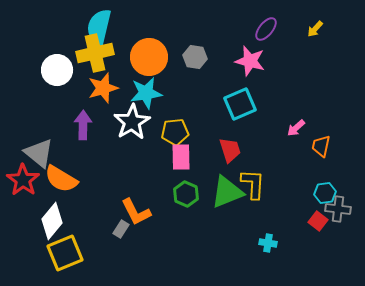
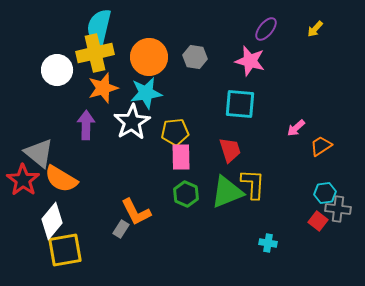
cyan square: rotated 28 degrees clockwise
purple arrow: moved 3 px right
orange trapezoid: rotated 45 degrees clockwise
yellow square: moved 3 px up; rotated 12 degrees clockwise
